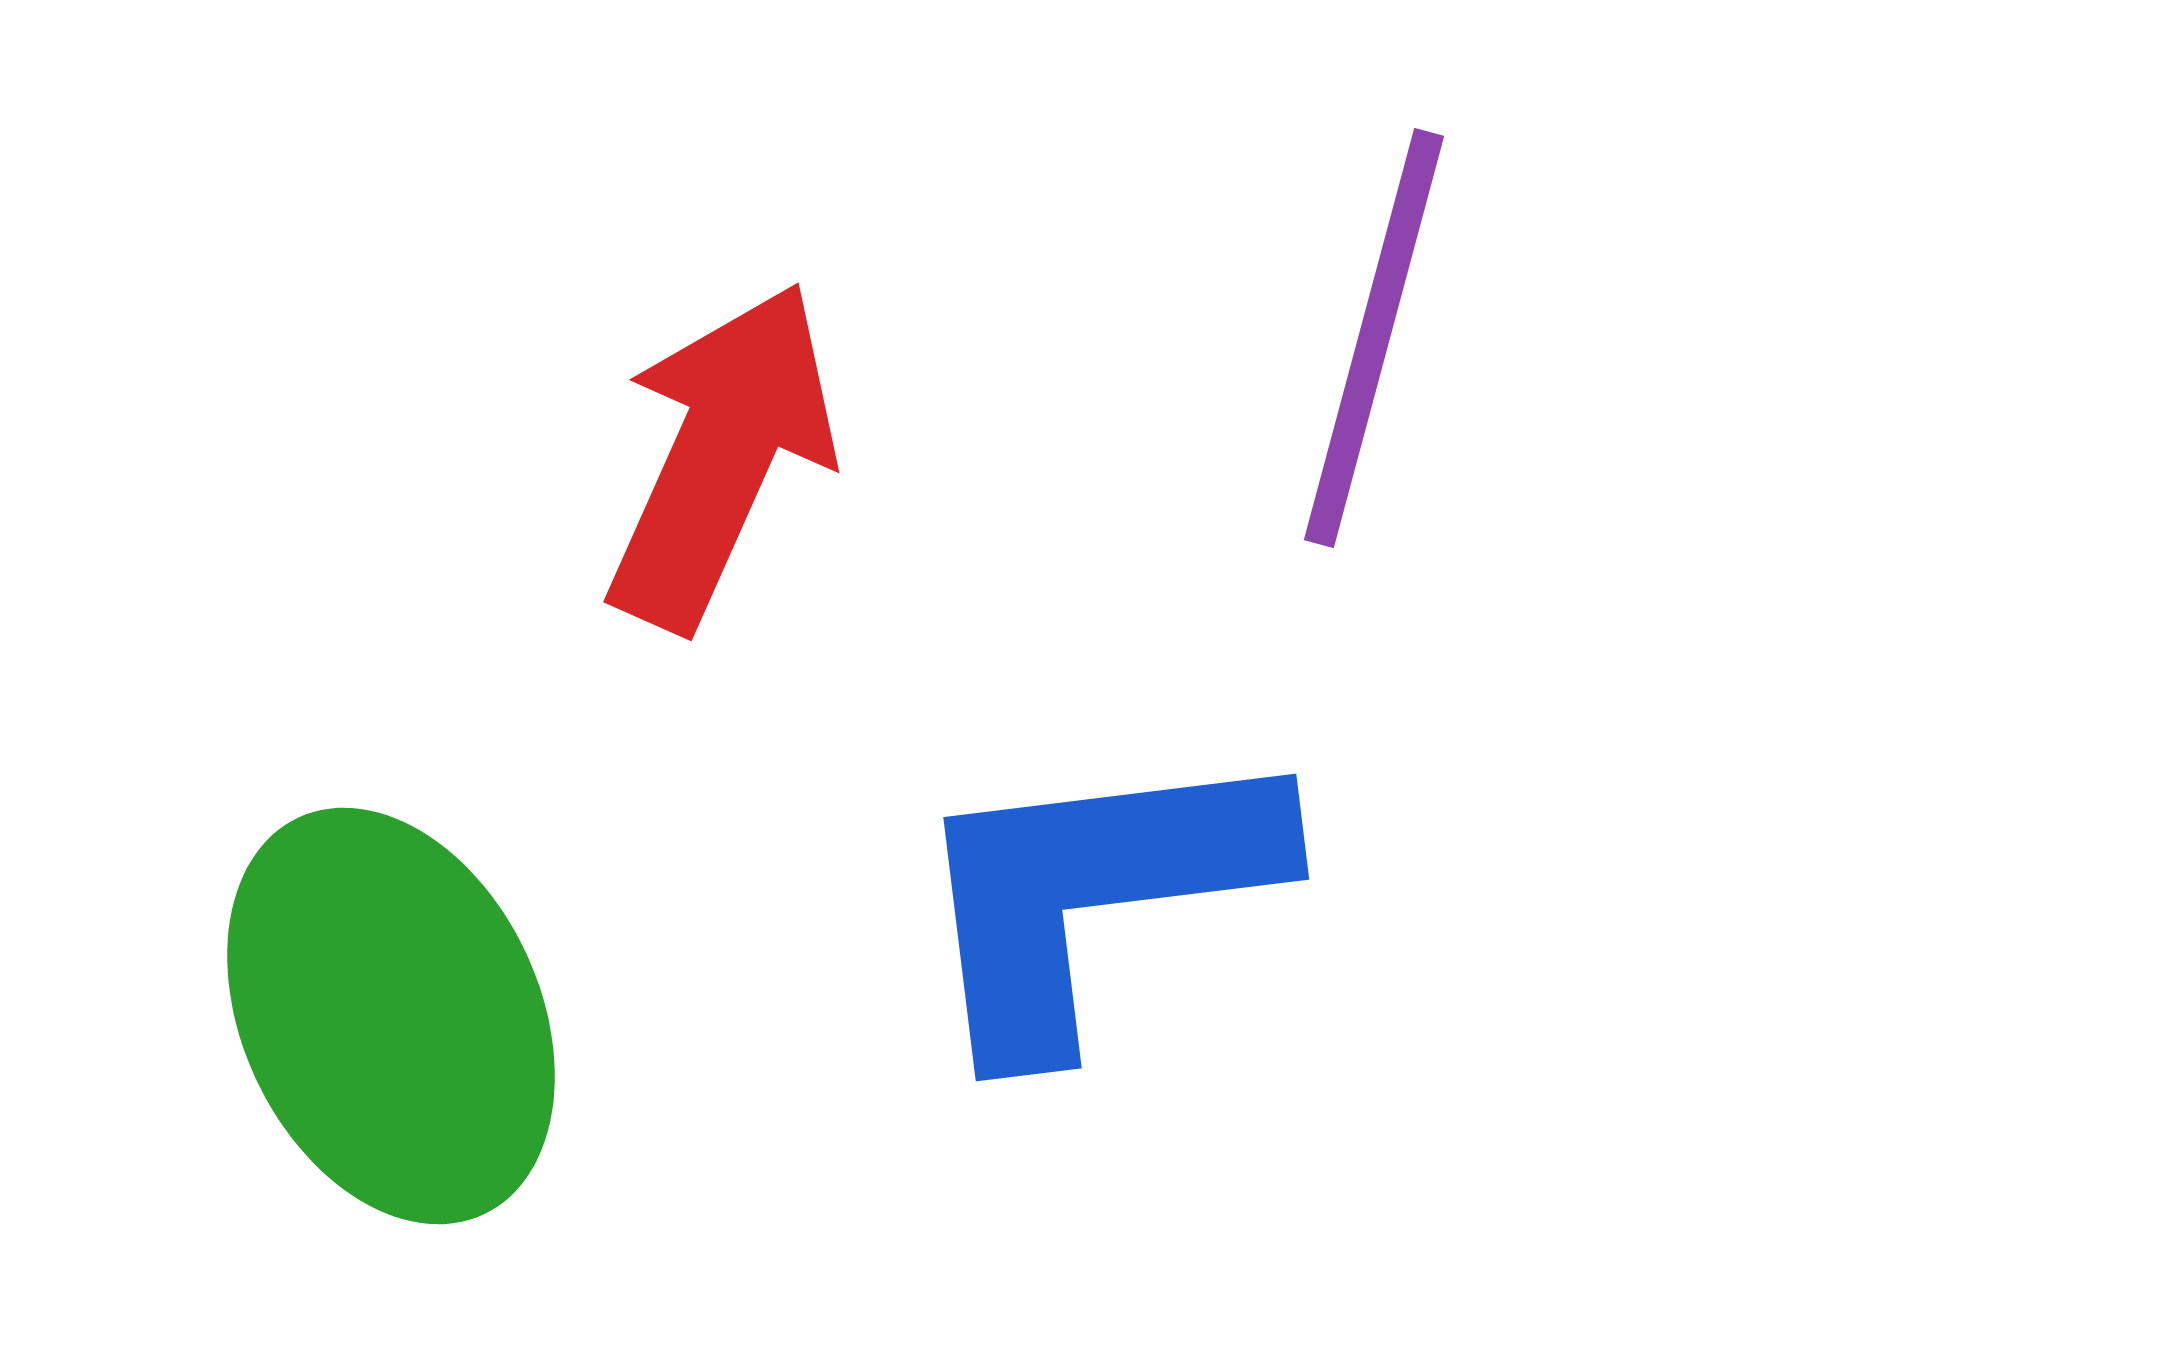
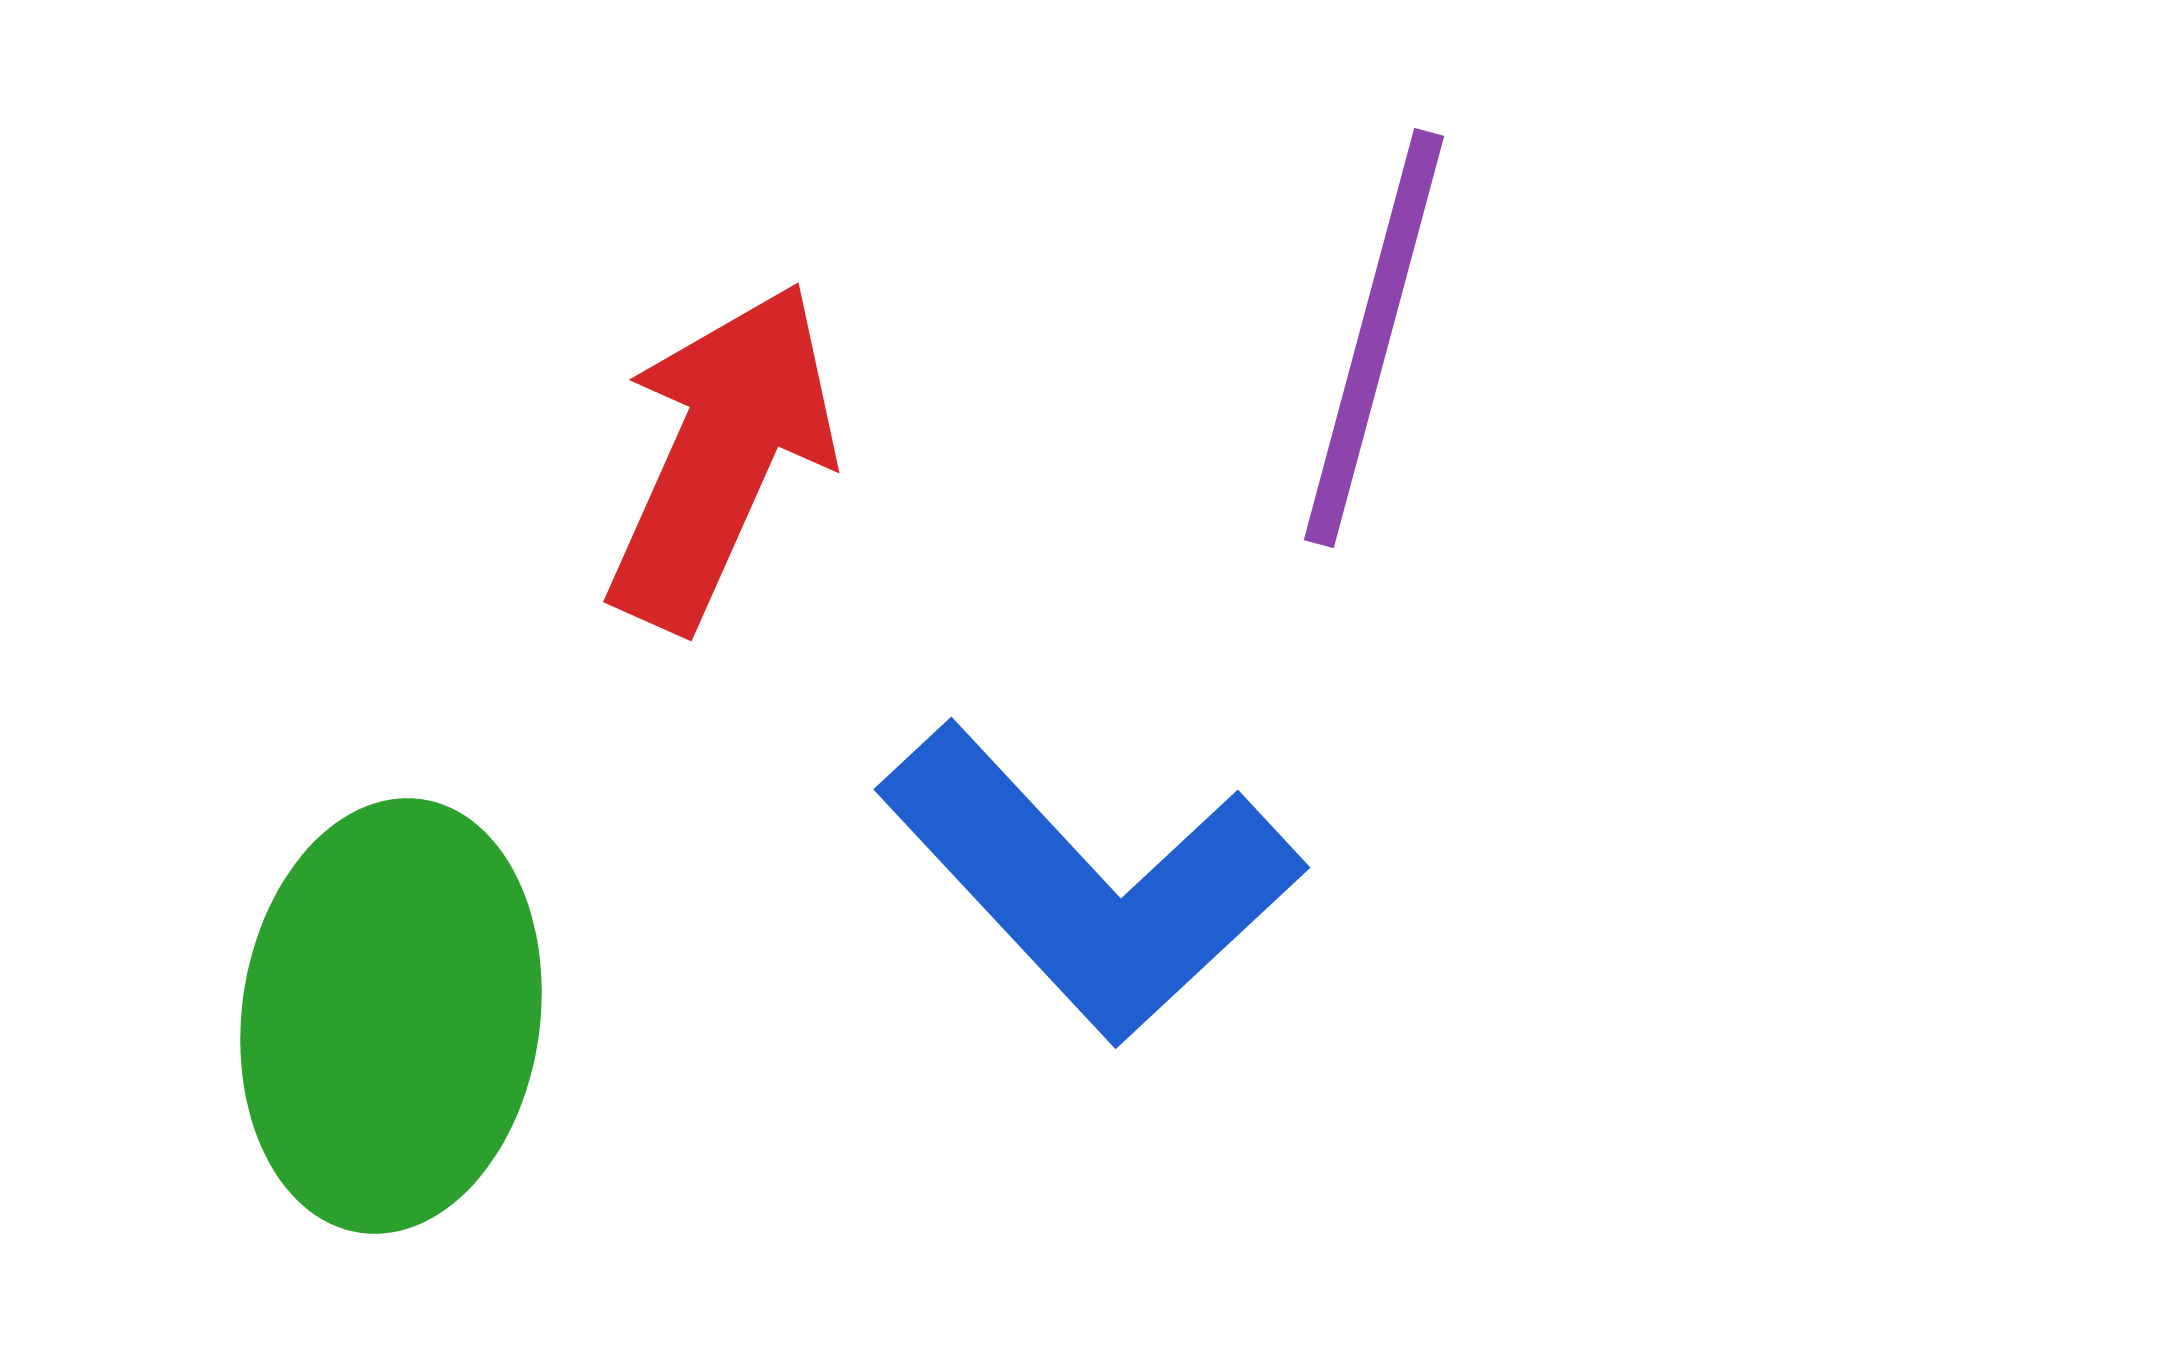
blue L-shape: moved 3 px left, 11 px up; rotated 126 degrees counterclockwise
green ellipse: rotated 33 degrees clockwise
